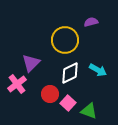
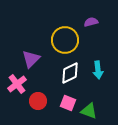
purple triangle: moved 4 px up
cyan arrow: rotated 54 degrees clockwise
red circle: moved 12 px left, 7 px down
pink square: rotated 21 degrees counterclockwise
